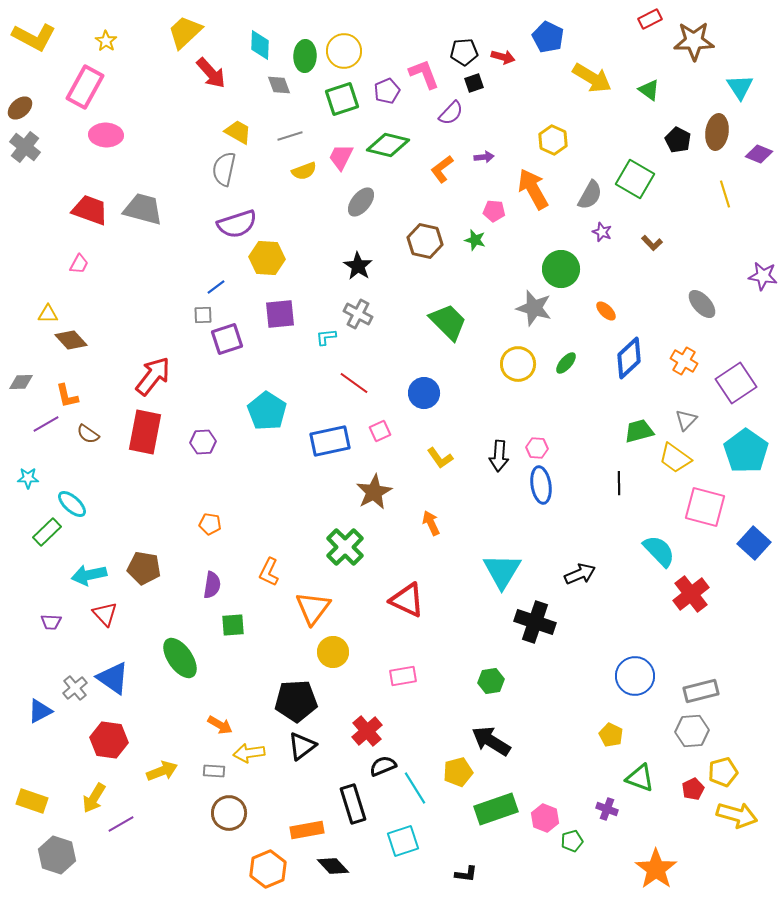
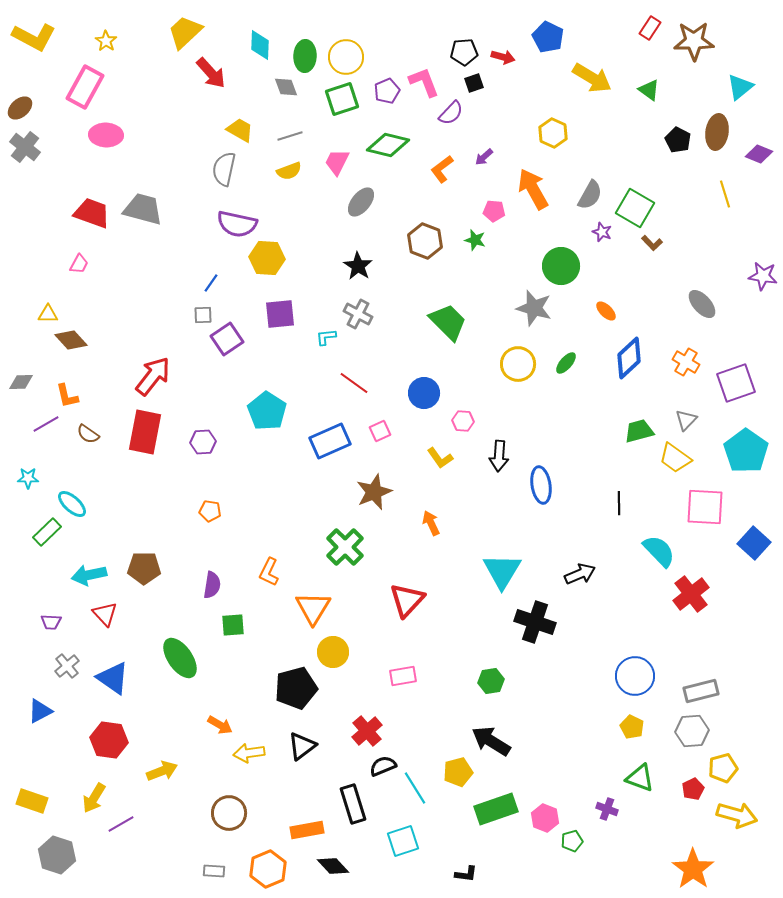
red rectangle at (650, 19): moved 9 px down; rotated 30 degrees counterclockwise
yellow circle at (344, 51): moved 2 px right, 6 px down
pink L-shape at (424, 74): moved 8 px down
gray diamond at (279, 85): moved 7 px right, 2 px down
cyan triangle at (740, 87): rotated 24 degrees clockwise
yellow trapezoid at (238, 132): moved 2 px right, 2 px up
yellow hexagon at (553, 140): moved 7 px up
pink trapezoid at (341, 157): moved 4 px left, 5 px down
purple arrow at (484, 157): rotated 144 degrees clockwise
yellow semicircle at (304, 171): moved 15 px left
green square at (635, 179): moved 29 px down
red trapezoid at (90, 210): moved 2 px right, 3 px down
purple semicircle at (237, 224): rotated 30 degrees clockwise
brown hexagon at (425, 241): rotated 8 degrees clockwise
green circle at (561, 269): moved 3 px up
blue line at (216, 287): moved 5 px left, 4 px up; rotated 18 degrees counterclockwise
purple square at (227, 339): rotated 16 degrees counterclockwise
orange cross at (684, 361): moved 2 px right, 1 px down
purple square at (736, 383): rotated 15 degrees clockwise
blue rectangle at (330, 441): rotated 12 degrees counterclockwise
pink hexagon at (537, 448): moved 74 px left, 27 px up
black line at (619, 483): moved 20 px down
brown star at (374, 492): rotated 6 degrees clockwise
pink square at (705, 507): rotated 12 degrees counterclockwise
orange pentagon at (210, 524): moved 13 px up
brown pentagon at (144, 568): rotated 8 degrees counterclockwise
red triangle at (407, 600): rotated 48 degrees clockwise
orange triangle at (313, 608): rotated 6 degrees counterclockwise
gray cross at (75, 688): moved 8 px left, 22 px up
black pentagon at (296, 701): moved 13 px up; rotated 12 degrees counterclockwise
yellow pentagon at (611, 735): moved 21 px right, 8 px up
gray rectangle at (214, 771): moved 100 px down
yellow pentagon at (723, 772): moved 4 px up
orange star at (656, 869): moved 37 px right
